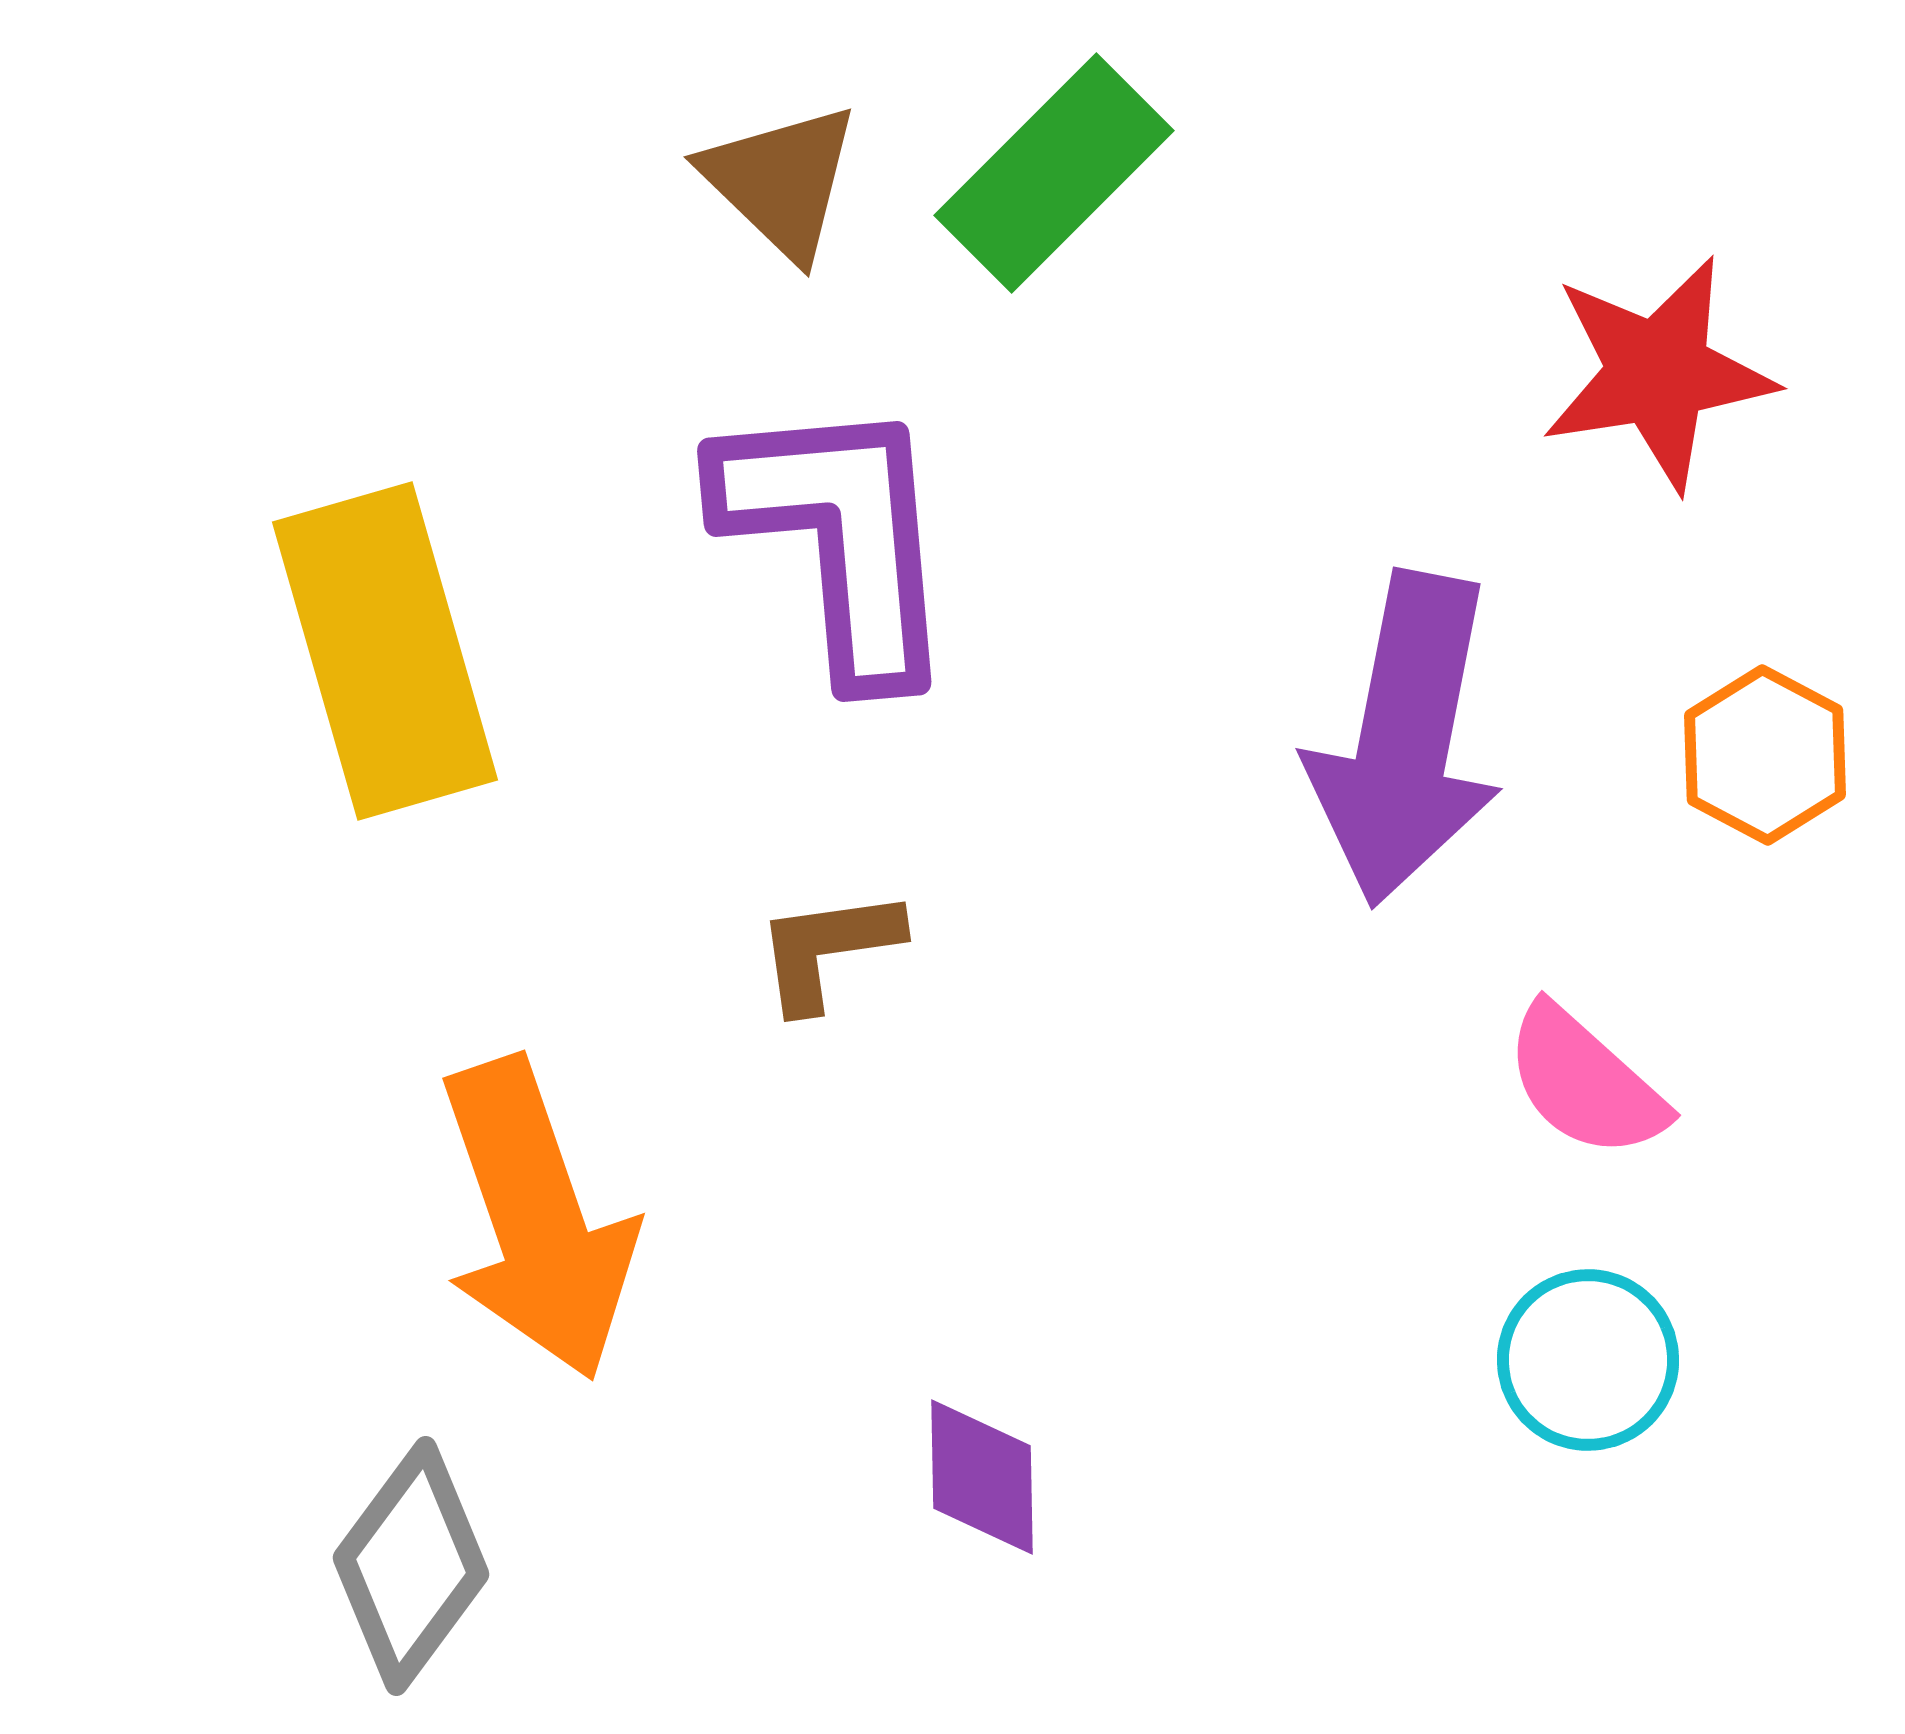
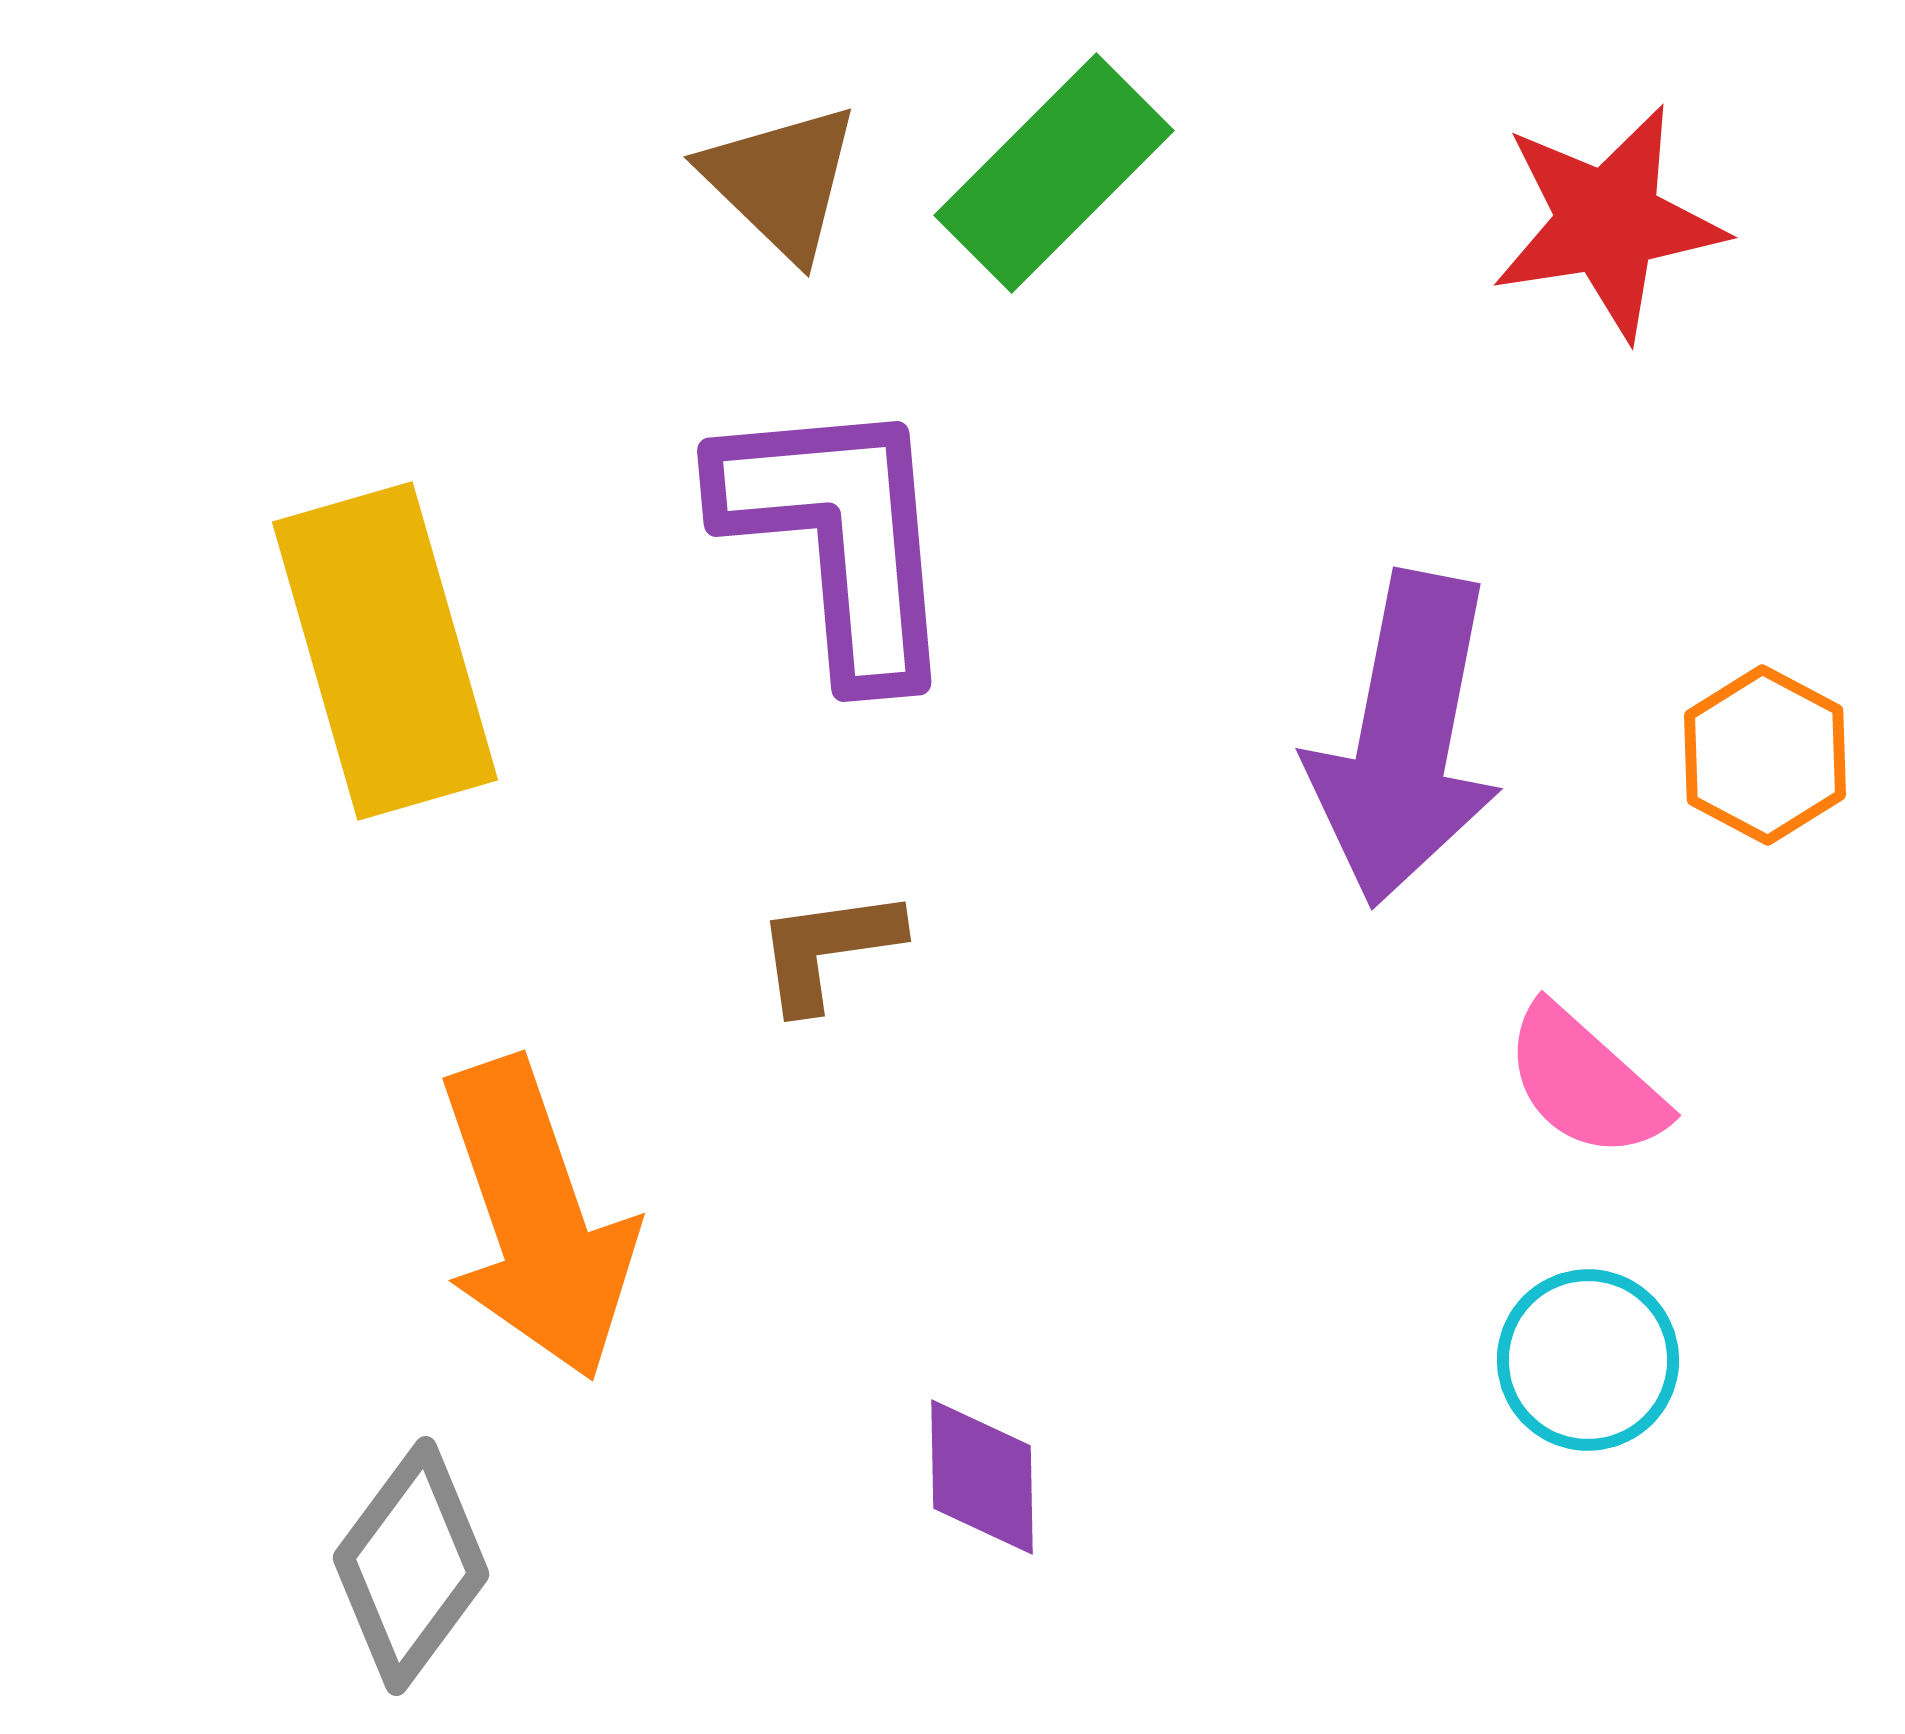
red star: moved 50 px left, 151 px up
